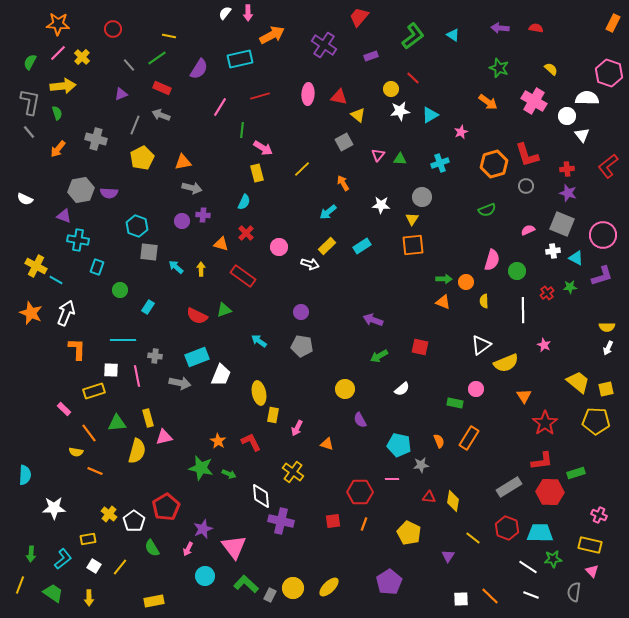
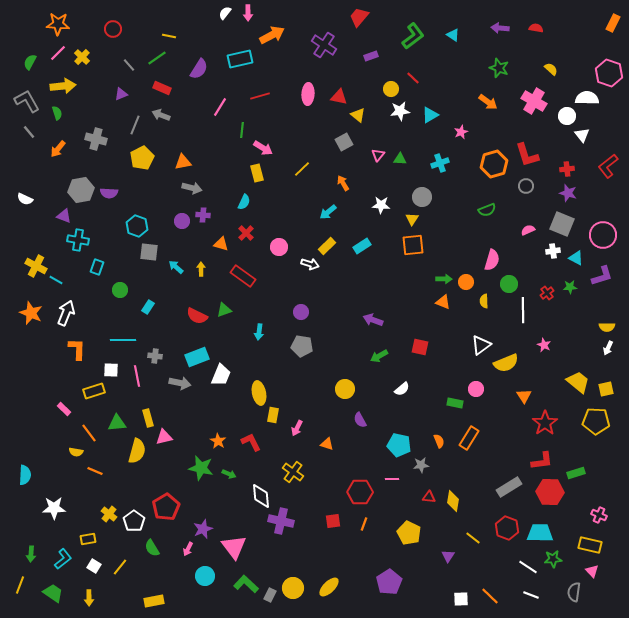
gray L-shape at (30, 102): moved 3 px left, 1 px up; rotated 40 degrees counterclockwise
green circle at (517, 271): moved 8 px left, 13 px down
cyan arrow at (259, 341): moved 9 px up; rotated 119 degrees counterclockwise
